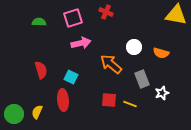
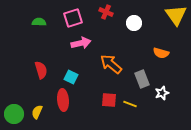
yellow triangle: rotated 45 degrees clockwise
white circle: moved 24 px up
